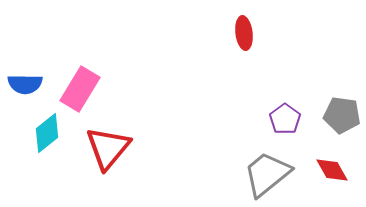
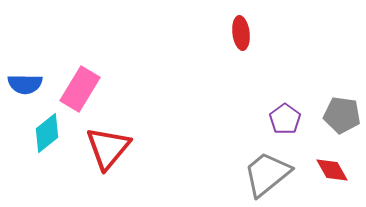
red ellipse: moved 3 px left
